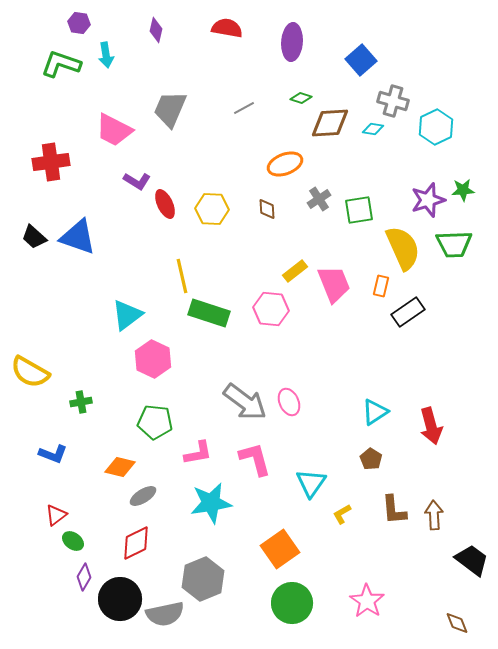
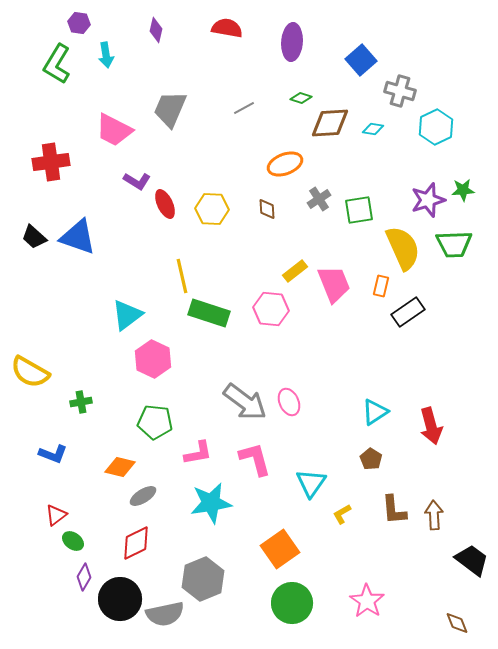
green L-shape at (61, 64): moved 4 px left; rotated 78 degrees counterclockwise
gray cross at (393, 101): moved 7 px right, 10 px up
